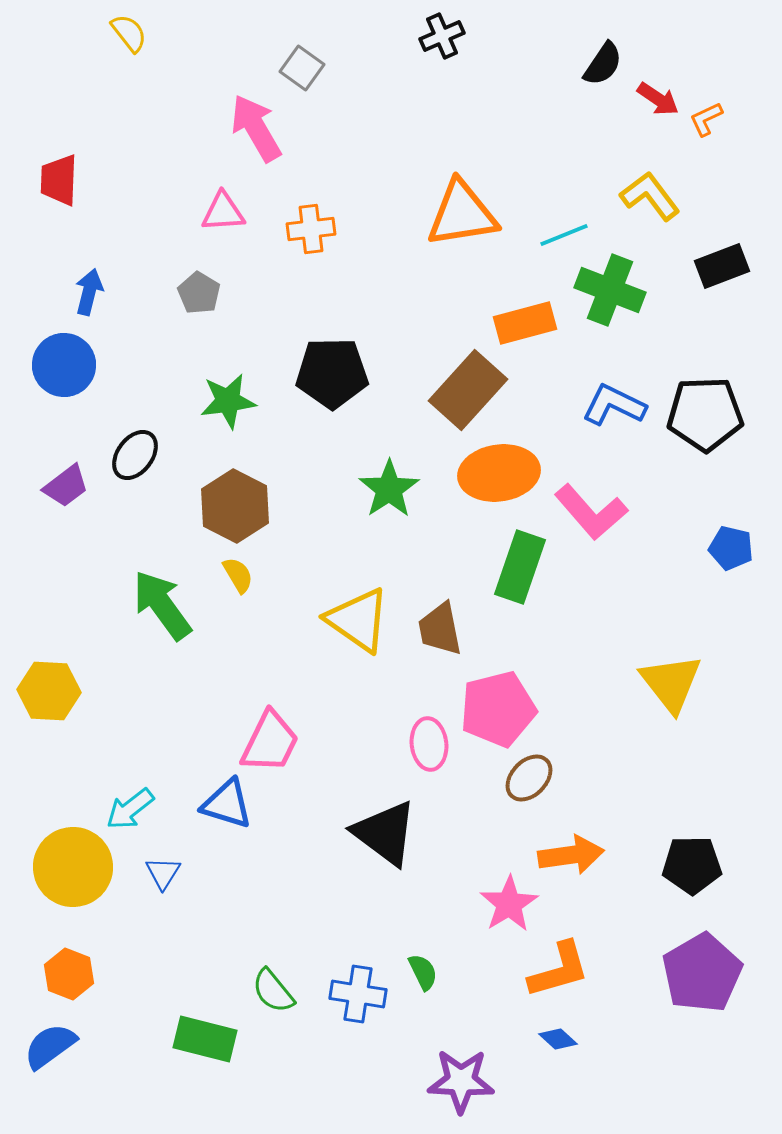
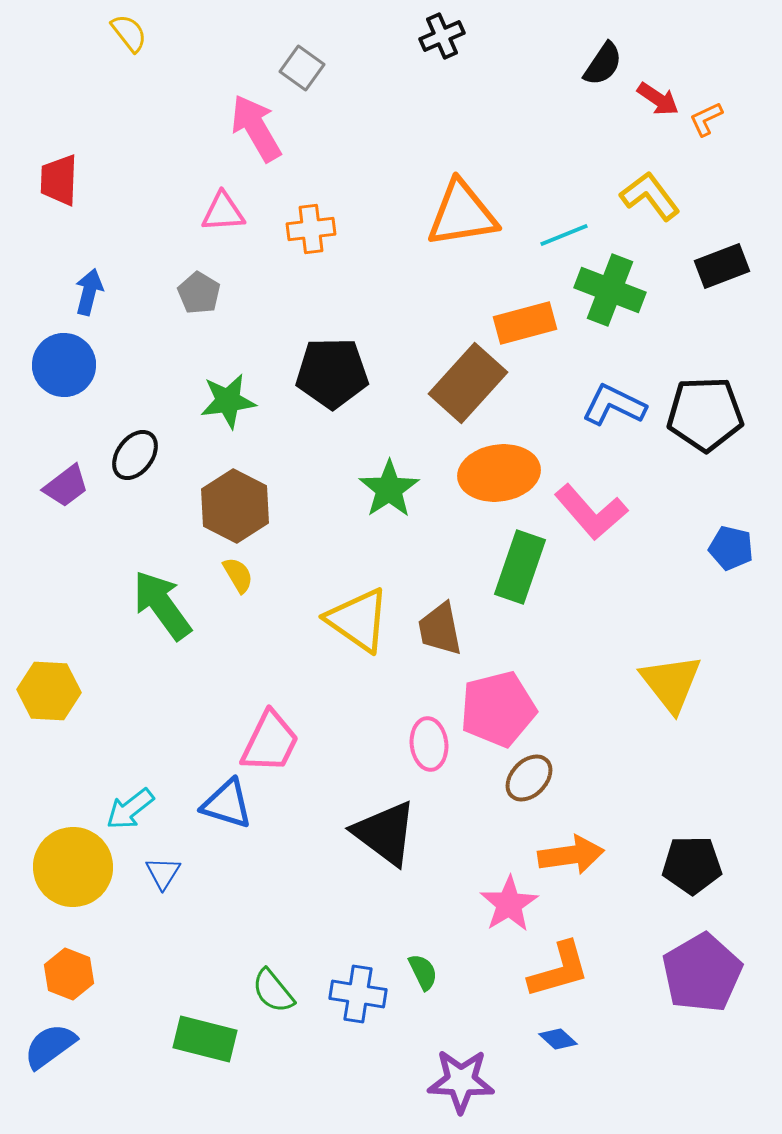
brown rectangle at (468, 390): moved 7 px up
